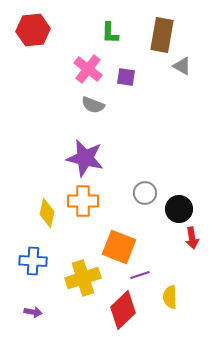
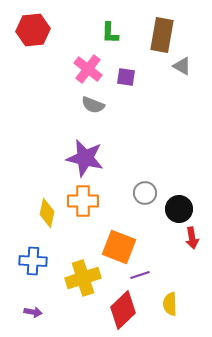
yellow semicircle: moved 7 px down
